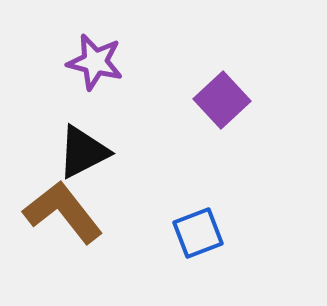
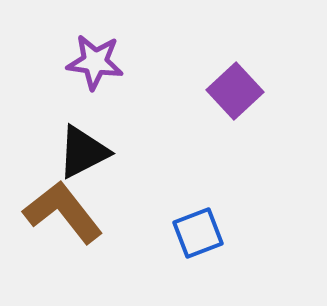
purple star: rotated 6 degrees counterclockwise
purple square: moved 13 px right, 9 px up
